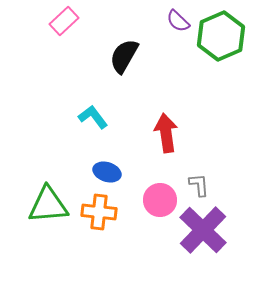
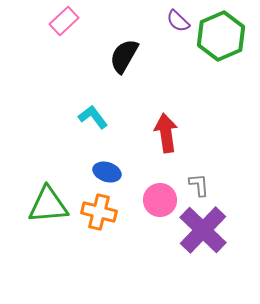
orange cross: rotated 8 degrees clockwise
